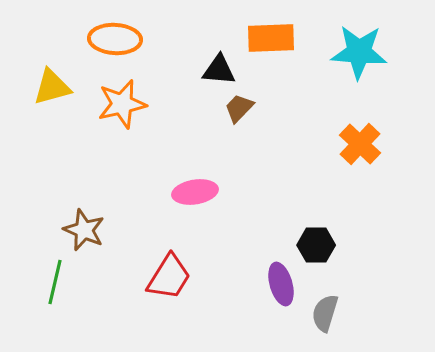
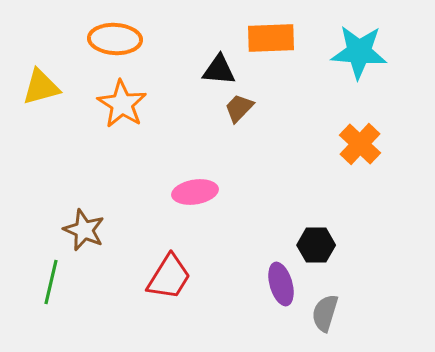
yellow triangle: moved 11 px left
orange star: rotated 27 degrees counterclockwise
green line: moved 4 px left
